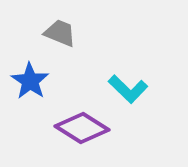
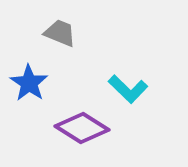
blue star: moved 1 px left, 2 px down
